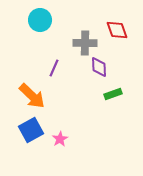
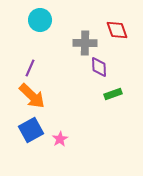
purple line: moved 24 px left
